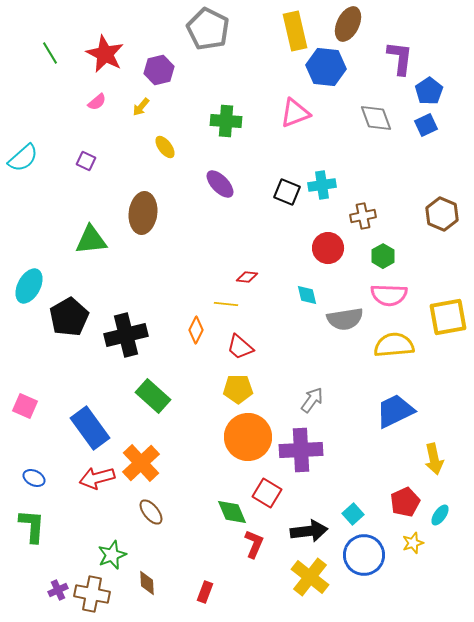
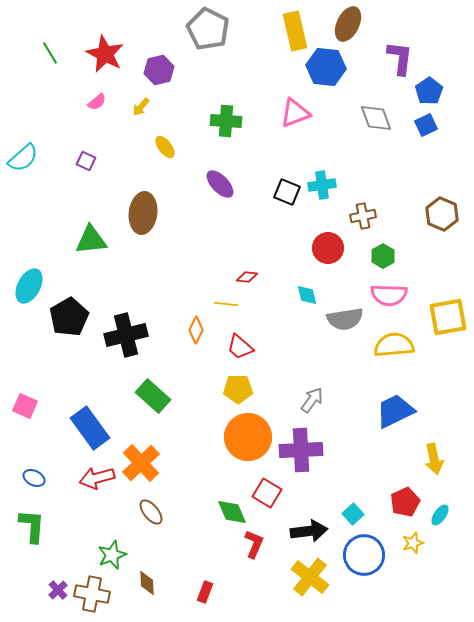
purple cross at (58, 590): rotated 18 degrees counterclockwise
